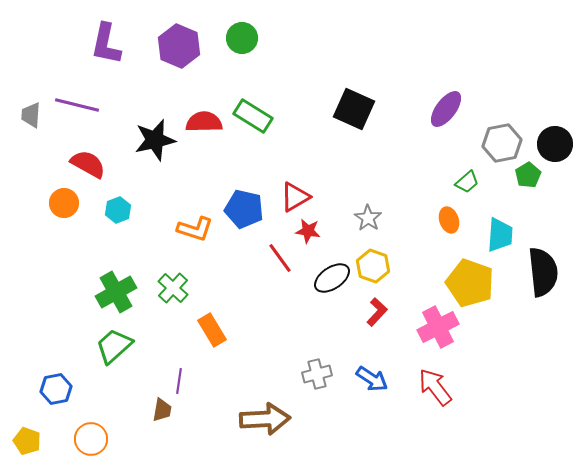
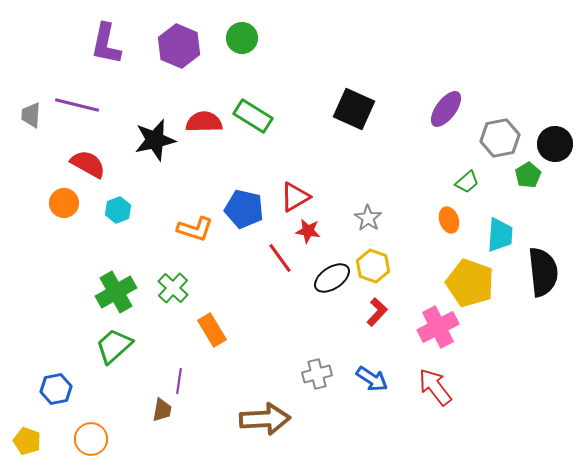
gray hexagon at (502, 143): moved 2 px left, 5 px up
